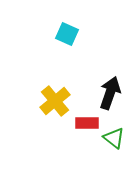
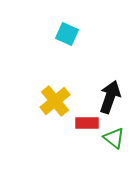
black arrow: moved 4 px down
